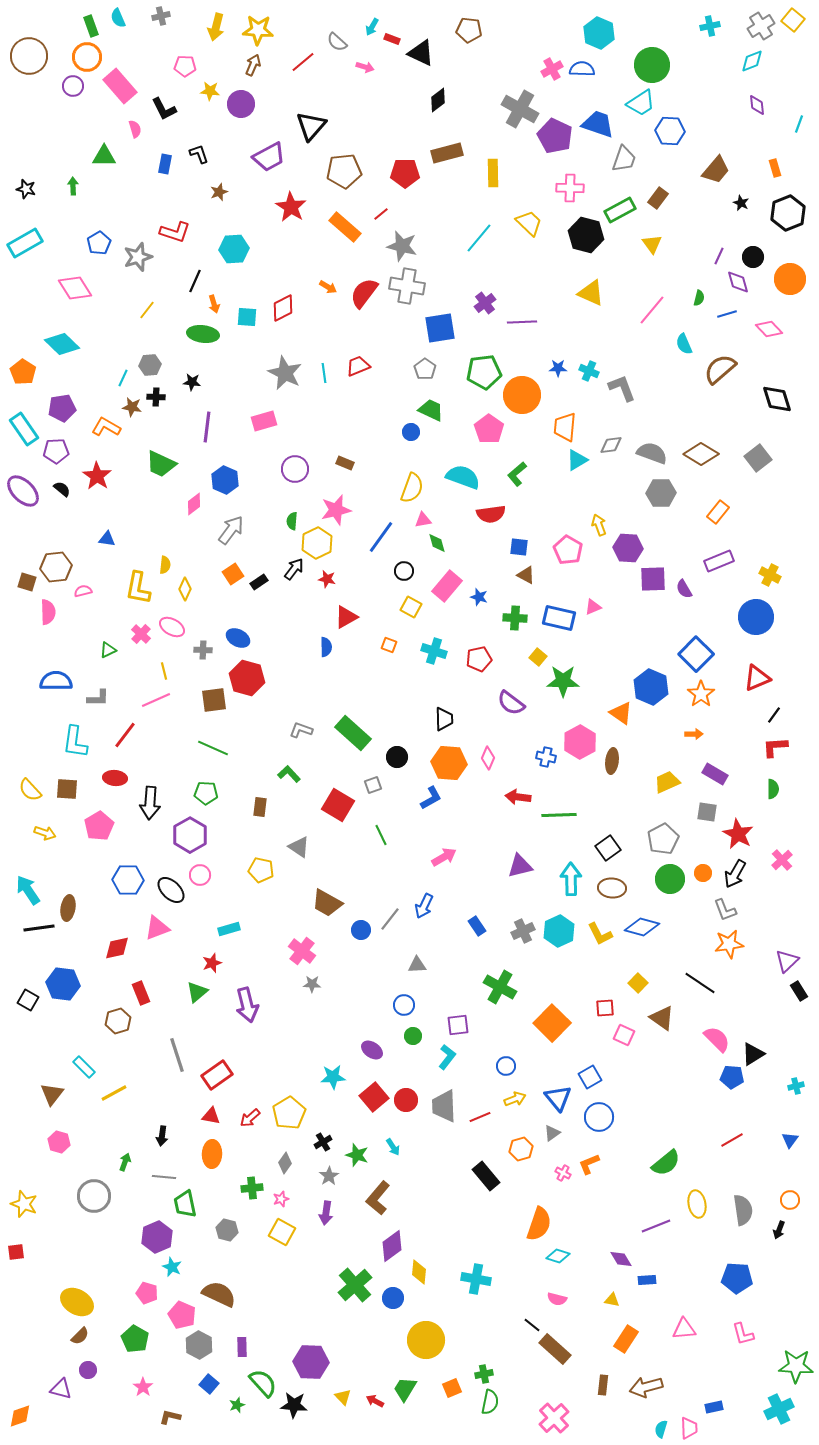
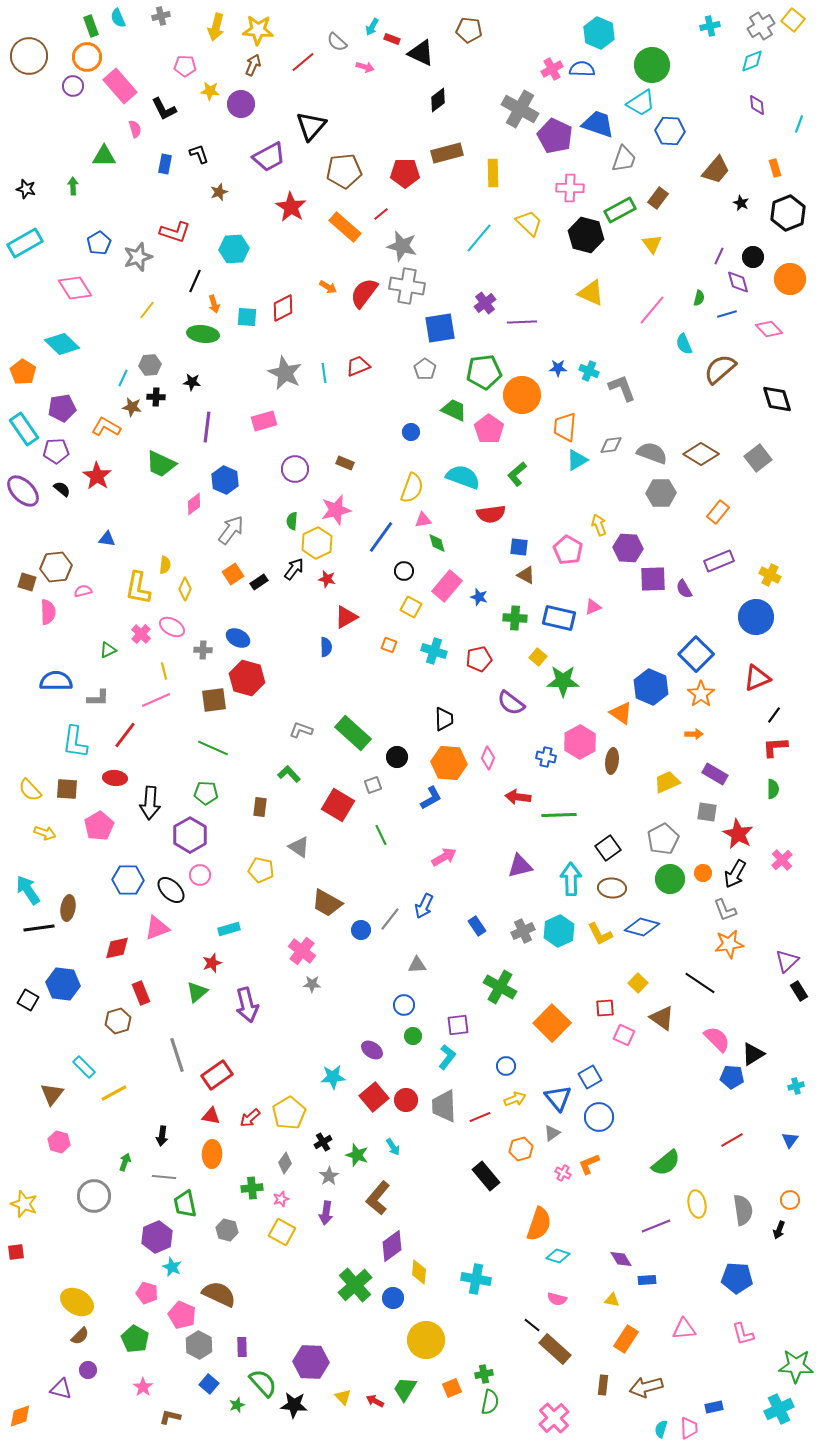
green trapezoid at (431, 410): moved 23 px right
